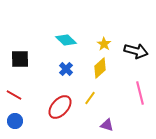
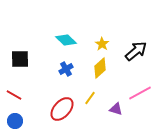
yellow star: moved 2 px left
black arrow: rotated 55 degrees counterclockwise
blue cross: rotated 16 degrees clockwise
pink line: rotated 75 degrees clockwise
red ellipse: moved 2 px right, 2 px down
purple triangle: moved 9 px right, 16 px up
